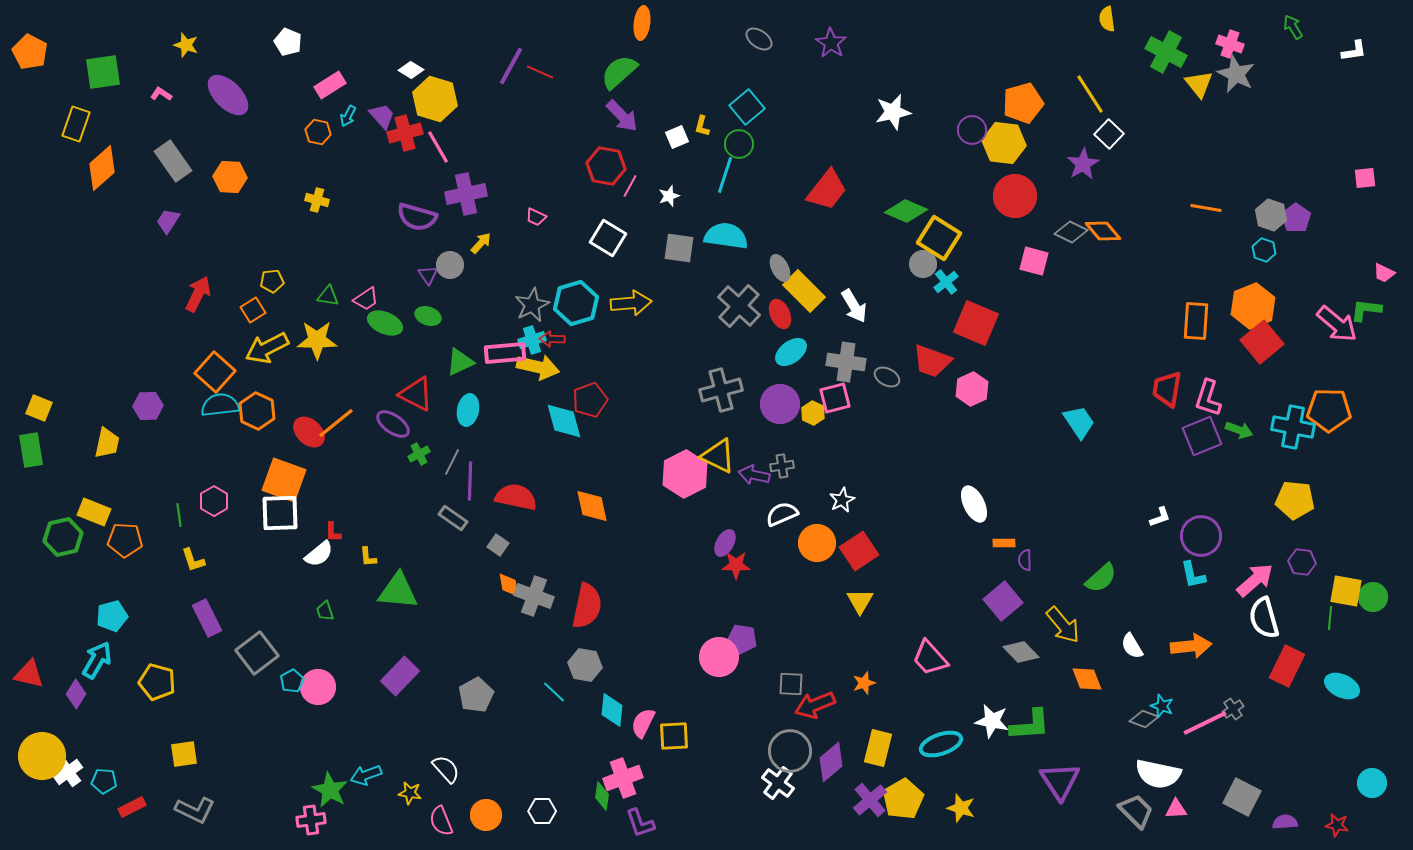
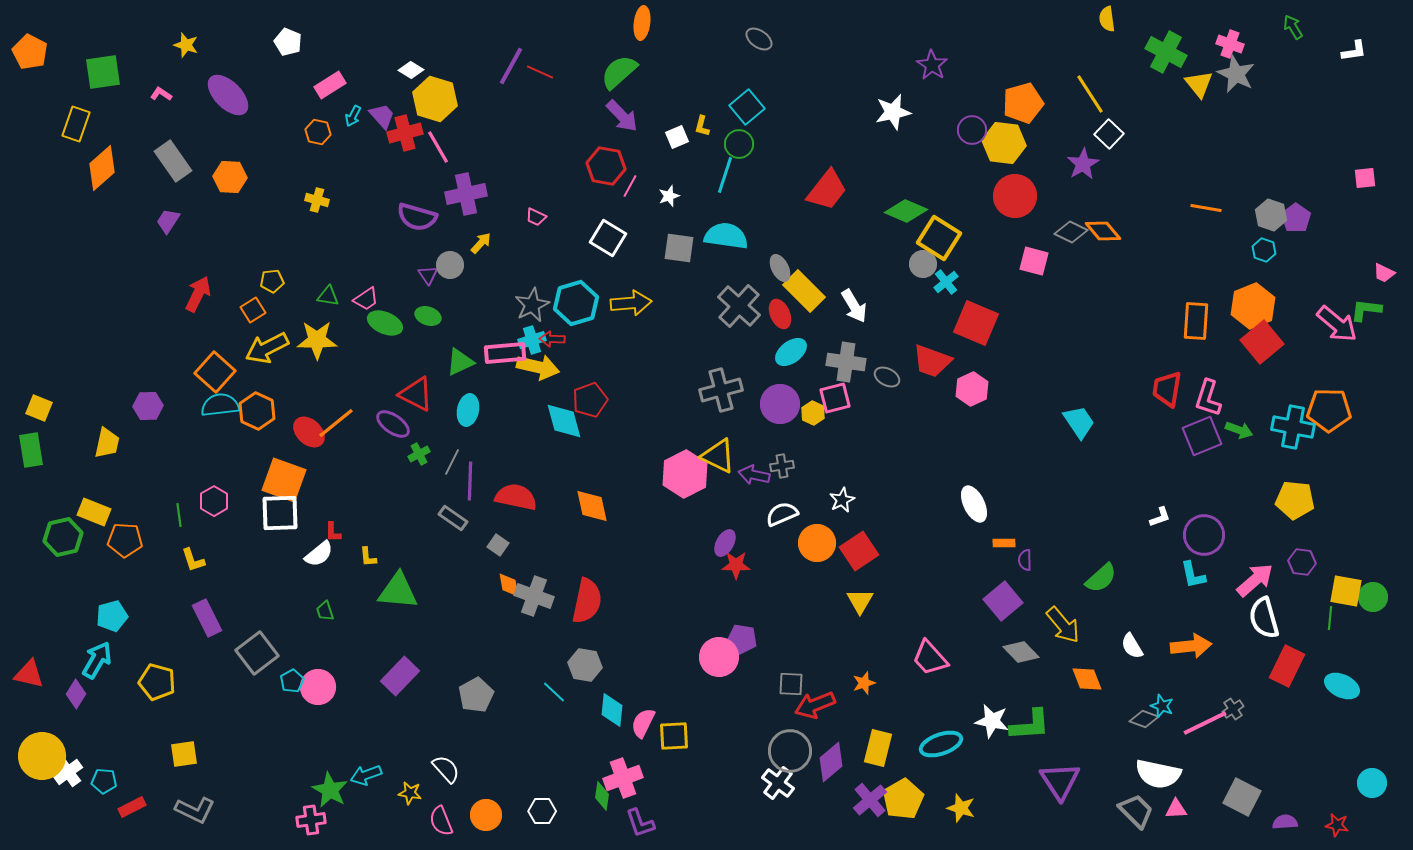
purple star at (831, 43): moved 101 px right, 22 px down
cyan arrow at (348, 116): moved 5 px right
purple circle at (1201, 536): moved 3 px right, 1 px up
red semicircle at (587, 606): moved 5 px up
